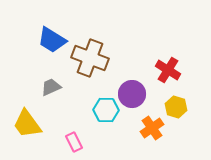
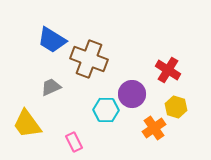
brown cross: moved 1 px left, 1 px down
orange cross: moved 2 px right
